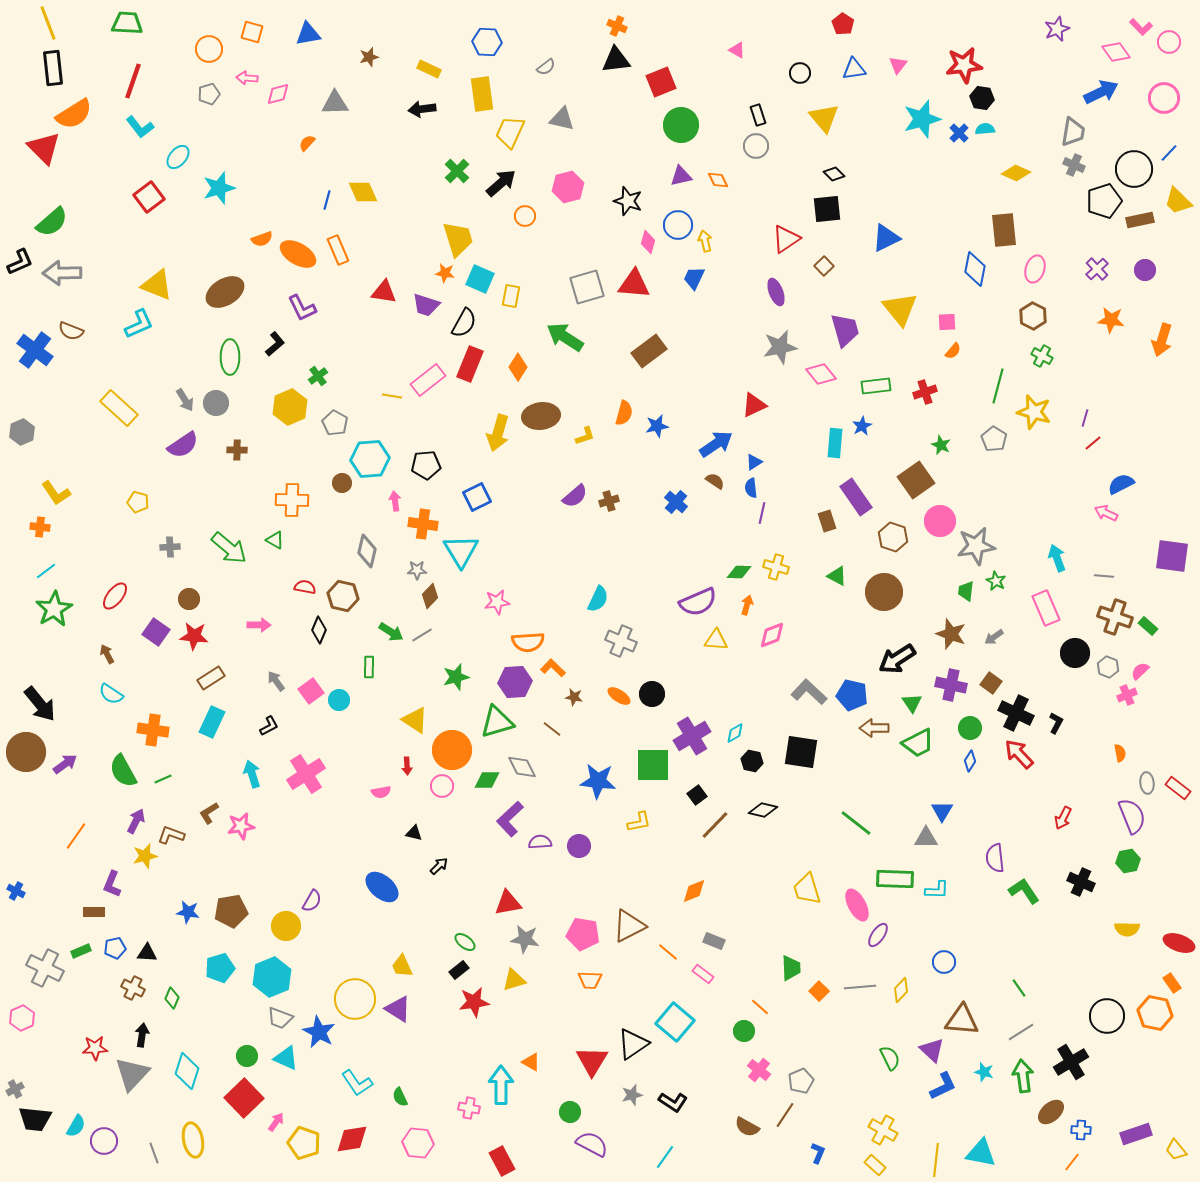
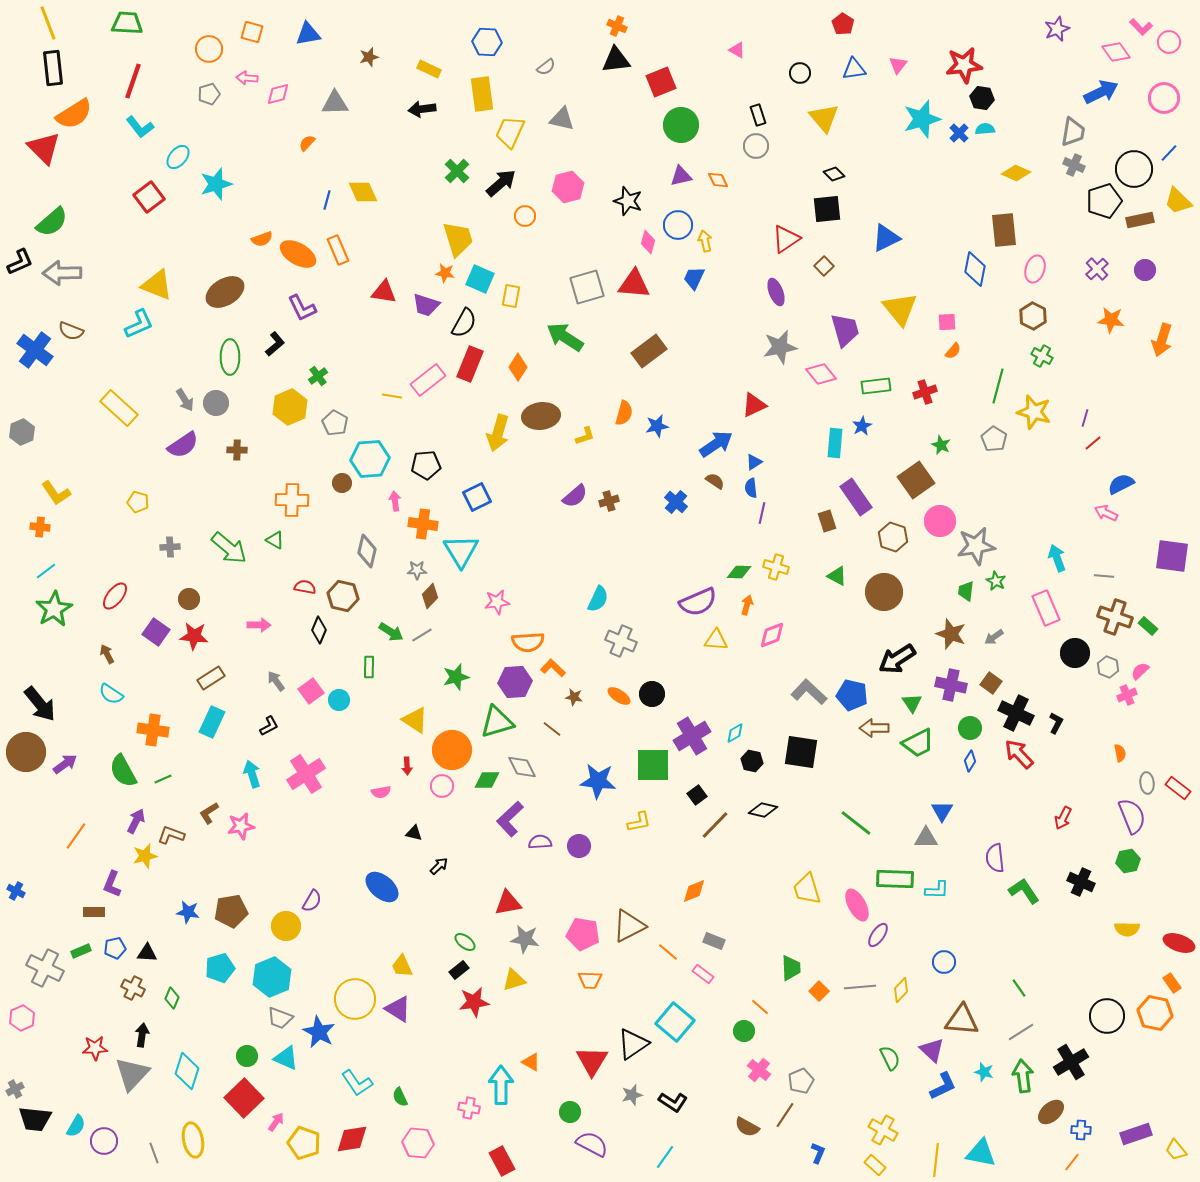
cyan star at (219, 188): moved 3 px left, 4 px up
